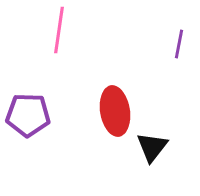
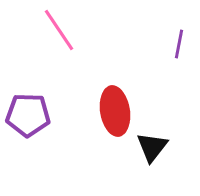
pink line: rotated 42 degrees counterclockwise
